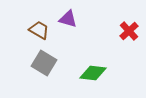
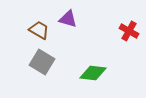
red cross: rotated 18 degrees counterclockwise
gray square: moved 2 px left, 1 px up
